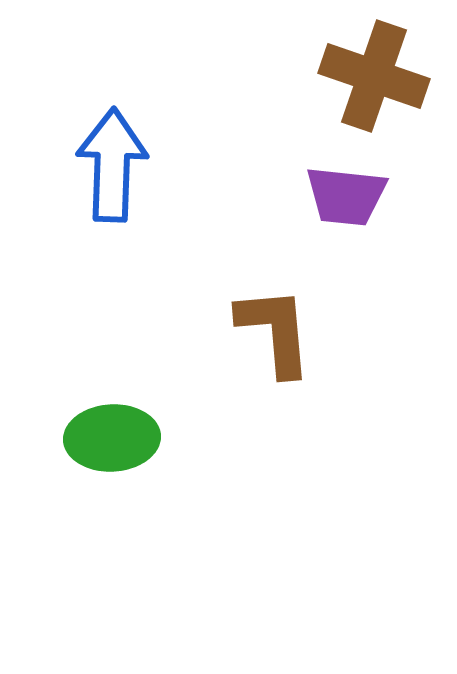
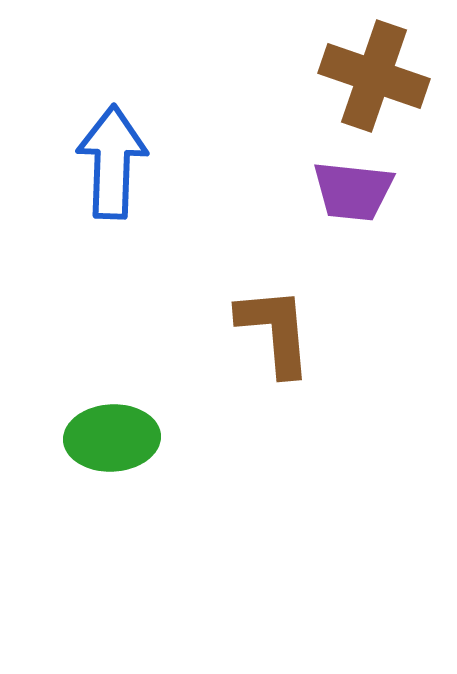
blue arrow: moved 3 px up
purple trapezoid: moved 7 px right, 5 px up
